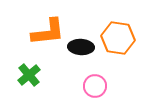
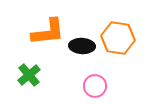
black ellipse: moved 1 px right, 1 px up
